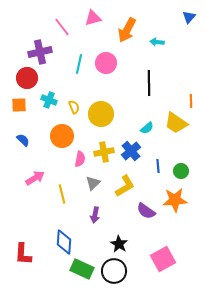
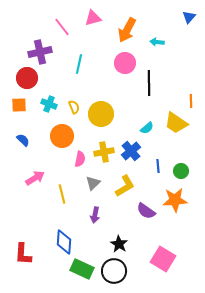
pink circle: moved 19 px right
cyan cross: moved 4 px down
pink square: rotated 30 degrees counterclockwise
